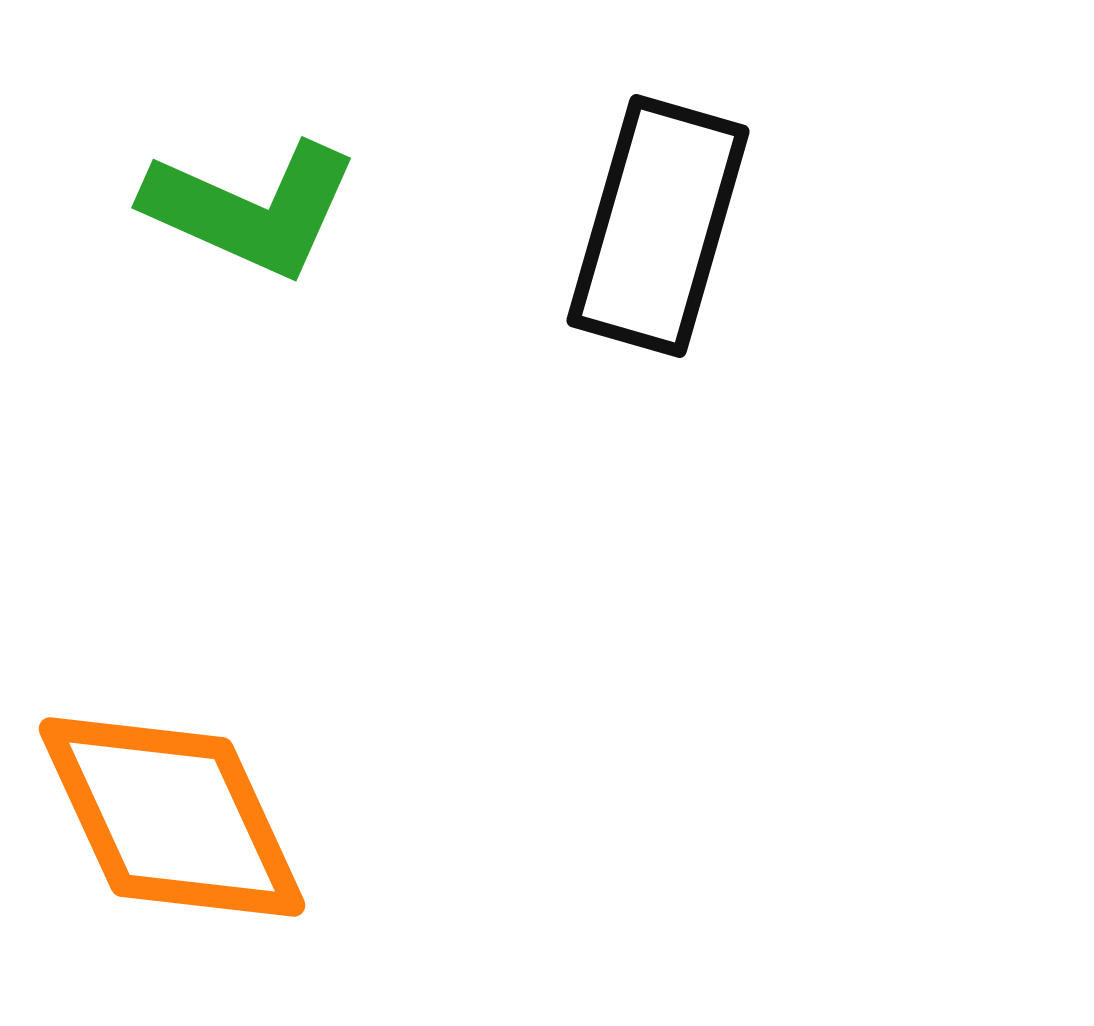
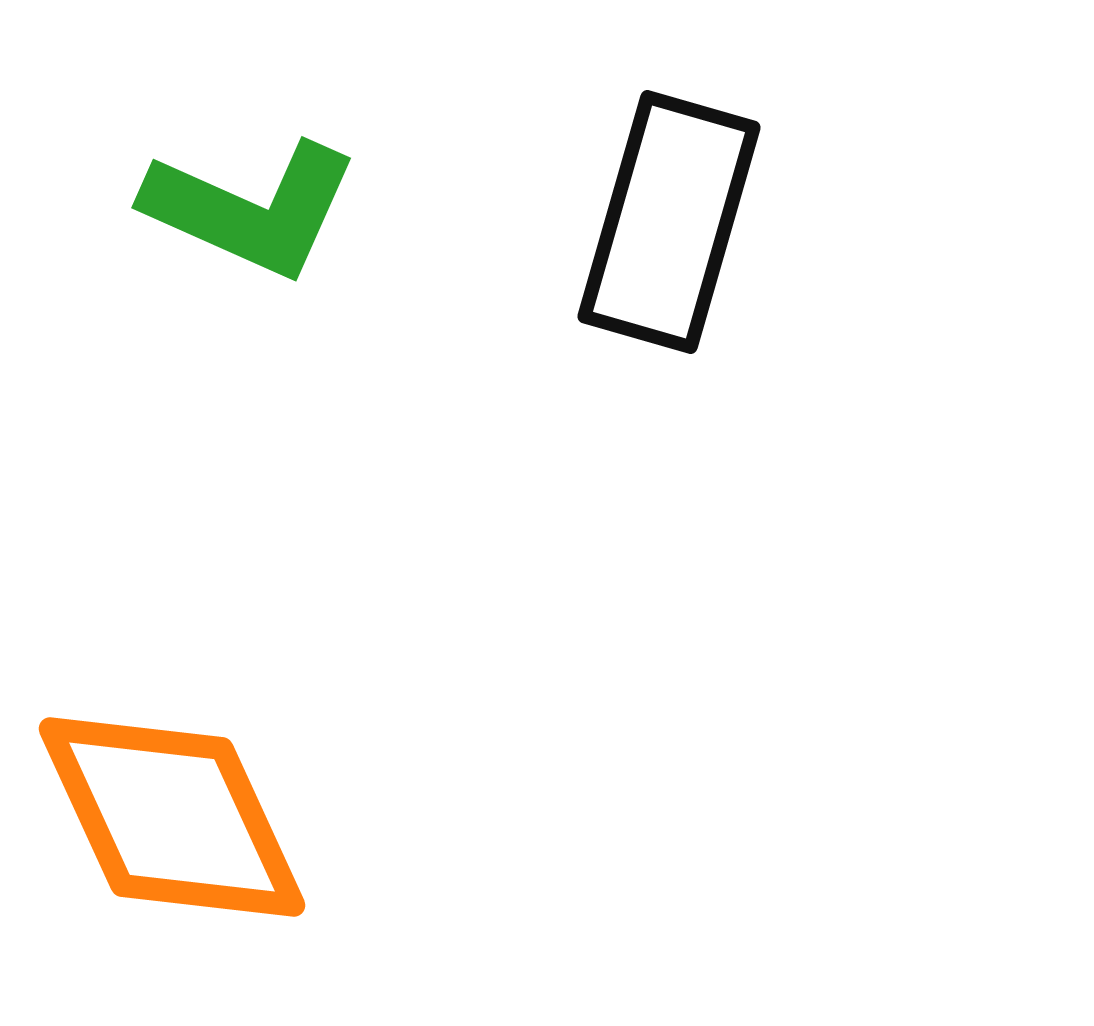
black rectangle: moved 11 px right, 4 px up
